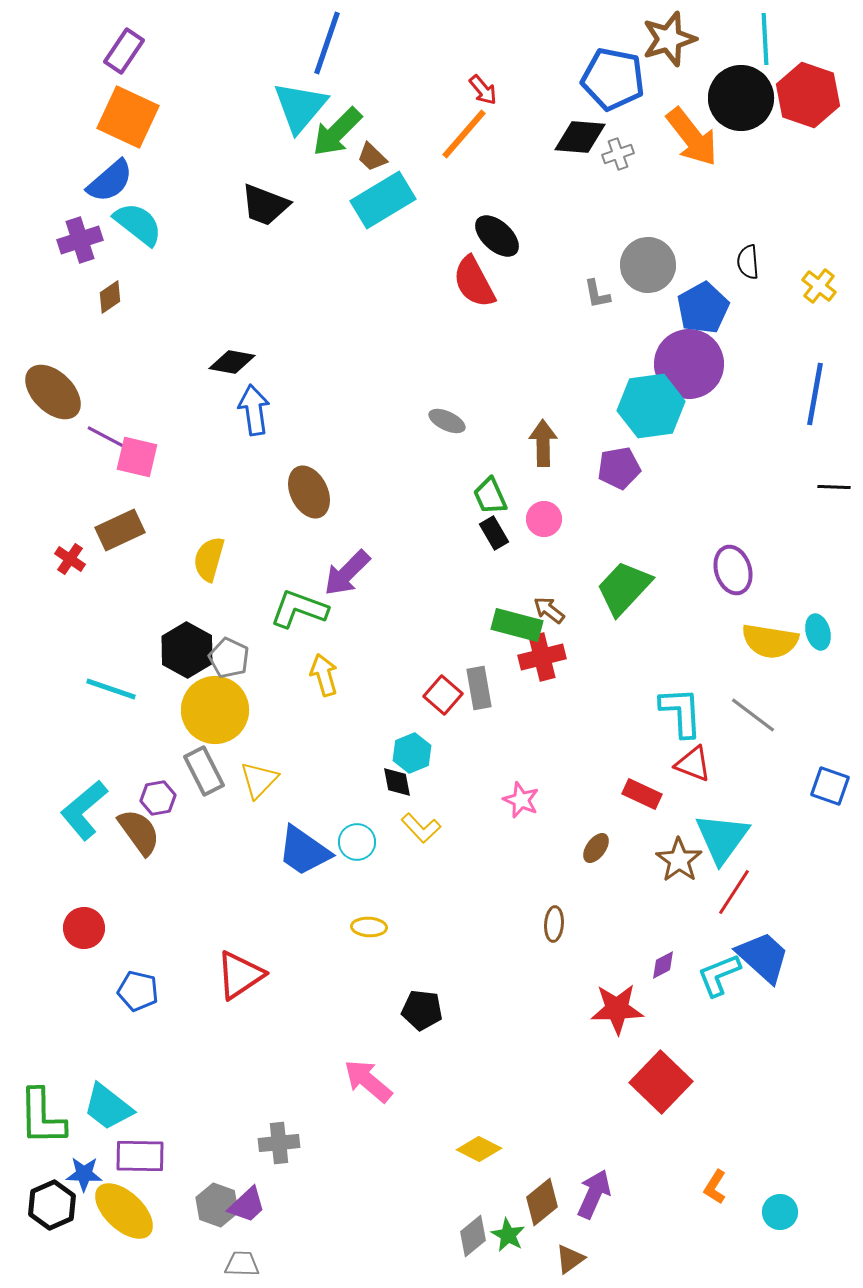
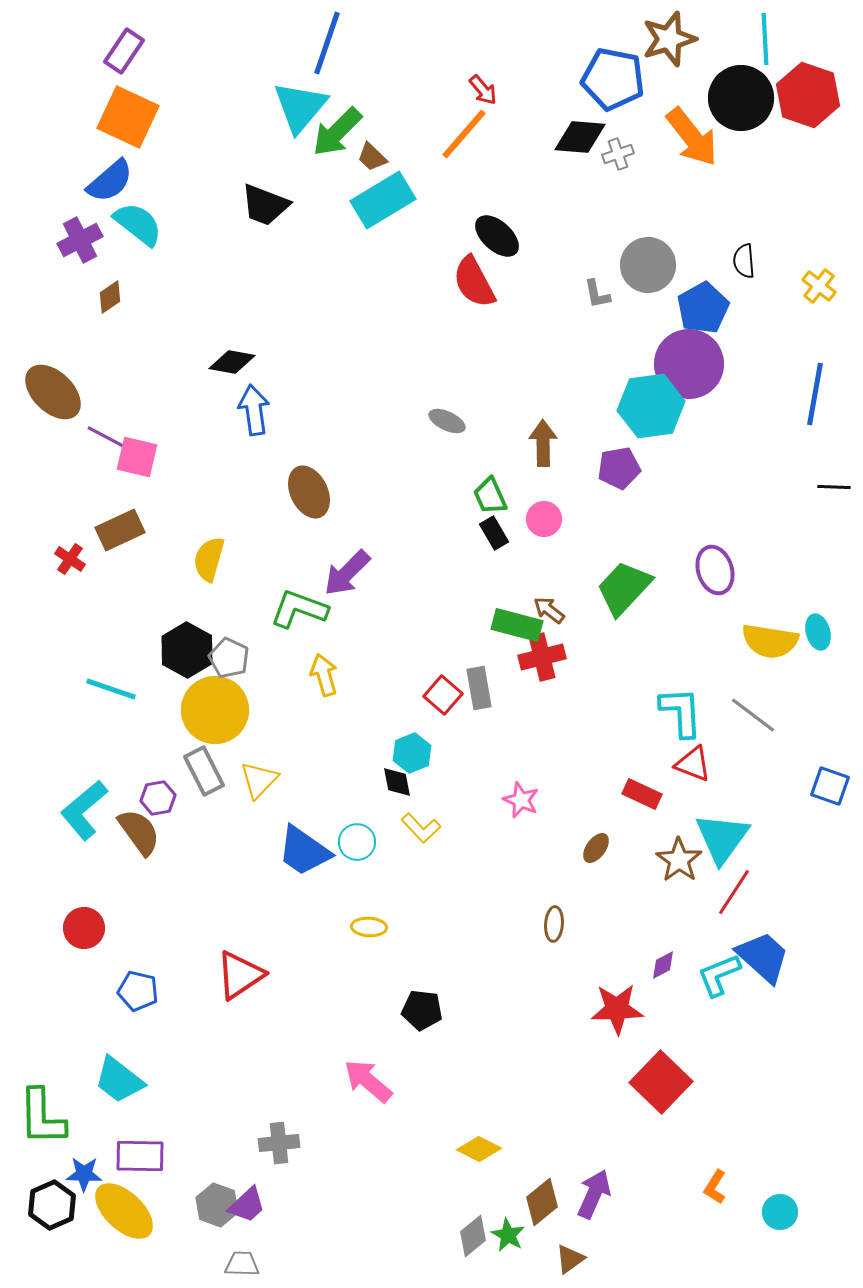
purple cross at (80, 240): rotated 9 degrees counterclockwise
black semicircle at (748, 262): moved 4 px left, 1 px up
purple ellipse at (733, 570): moved 18 px left
cyan trapezoid at (108, 1107): moved 11 px right, 27 px up
